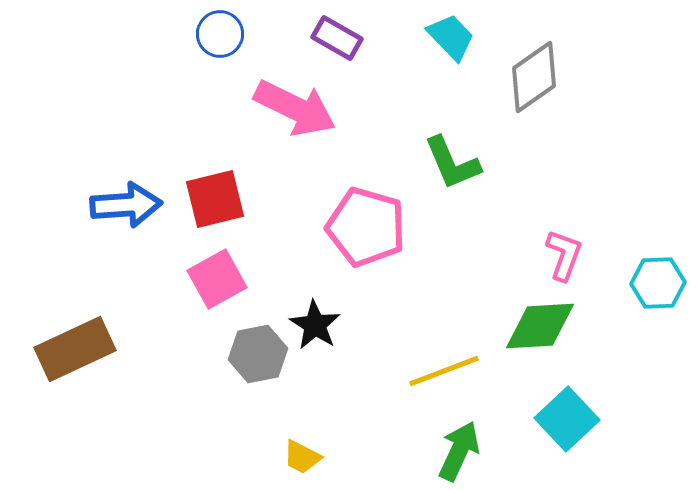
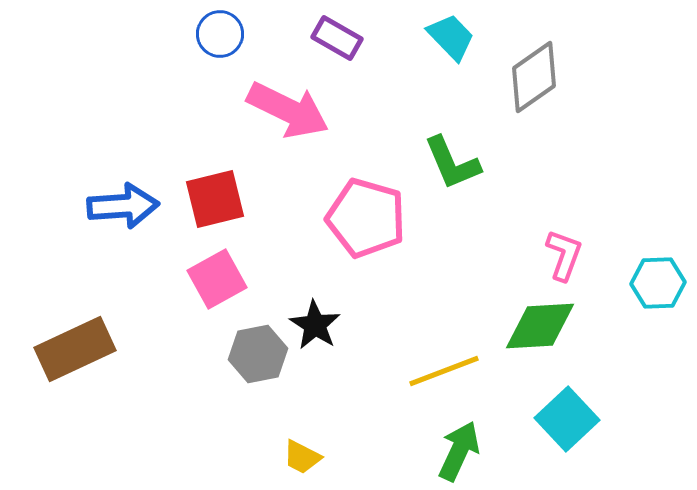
pink arrow: moved 7 px left, 2 px down
blue arrow: moved 3 px left, 1 px down
pink pentagon: moved 9 px up
